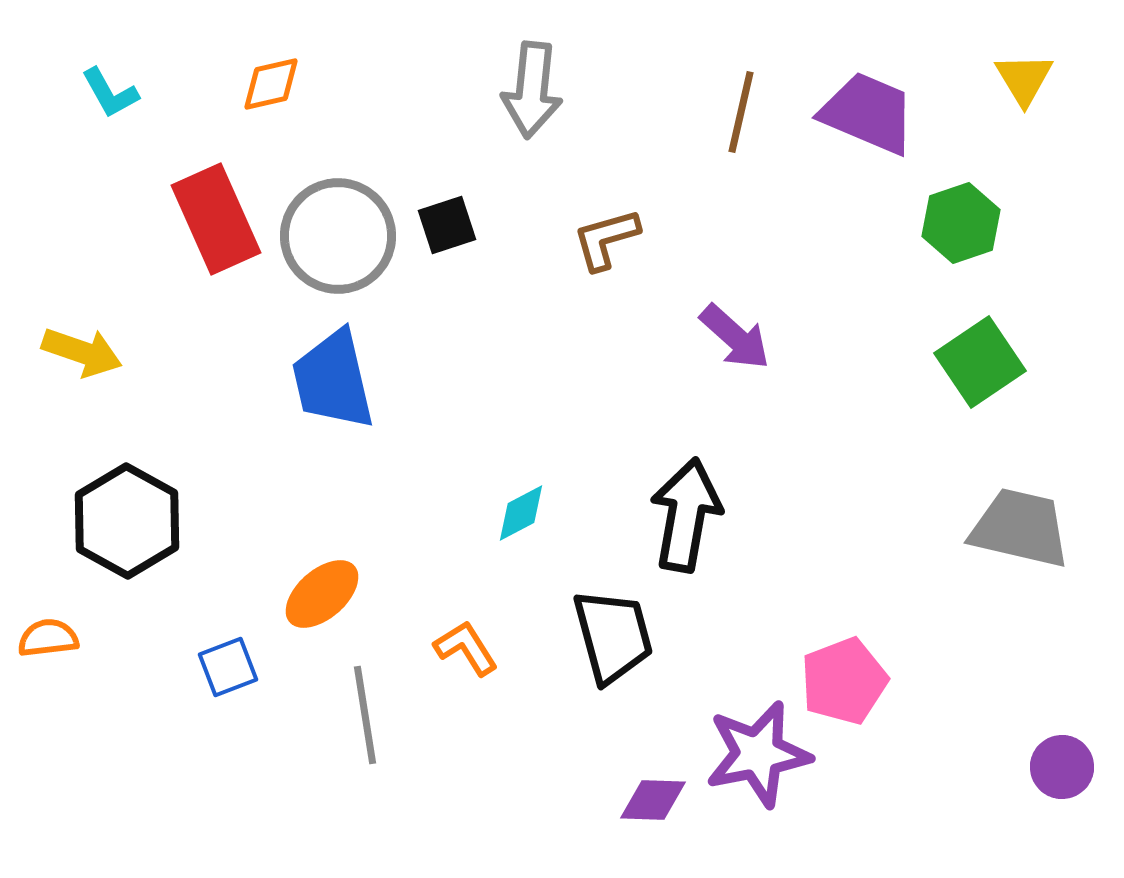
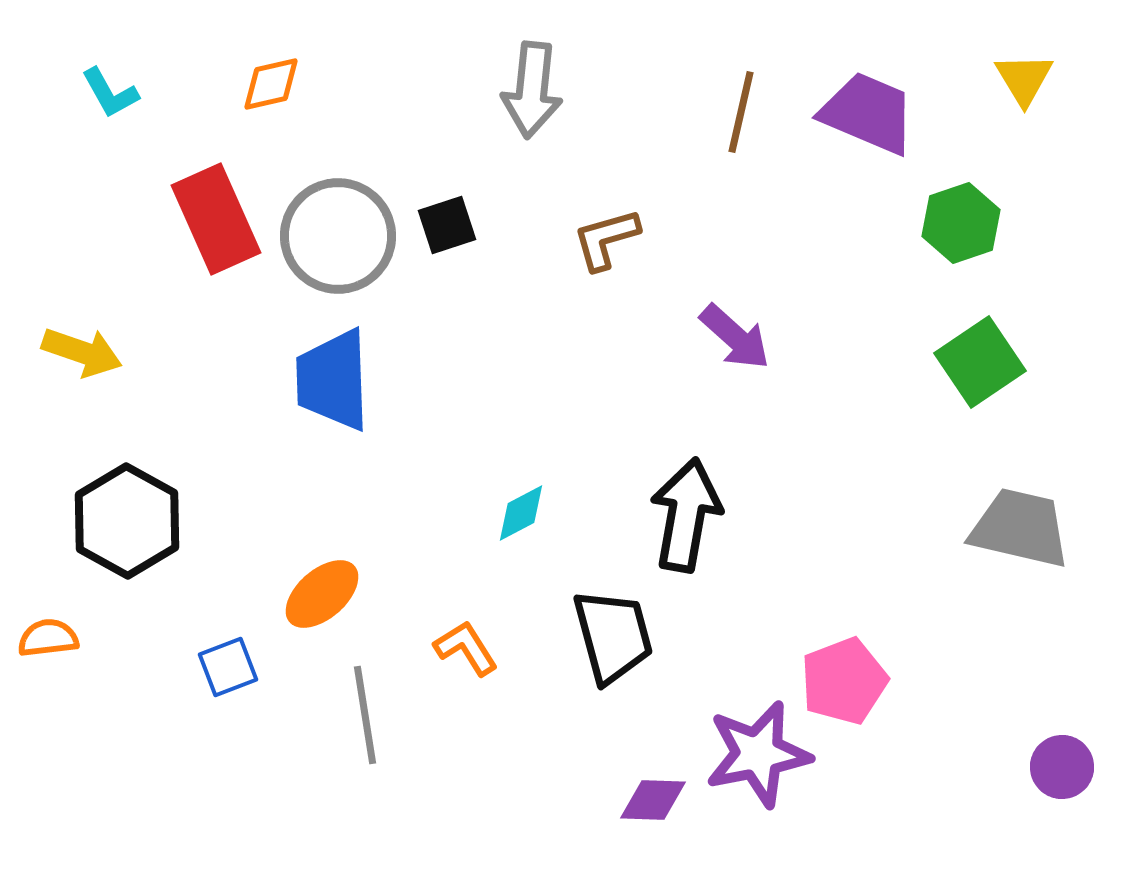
blue trapezoid: rotated 11 degrees clockwise
